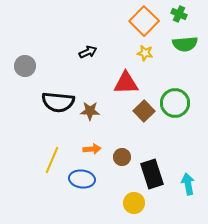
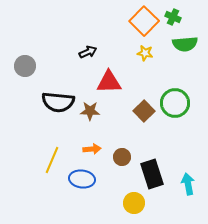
green cross: moved 6 px left, 3 px down
red triangle: moved 17 px left, 1 px up
